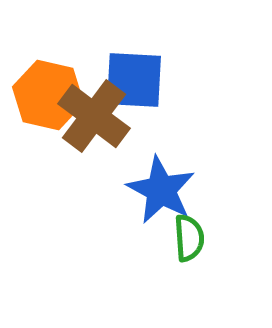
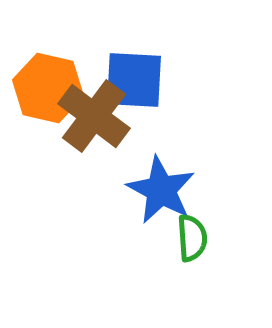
orange hexagon: moved 7 px up
green semicircle: moved 3 px right
